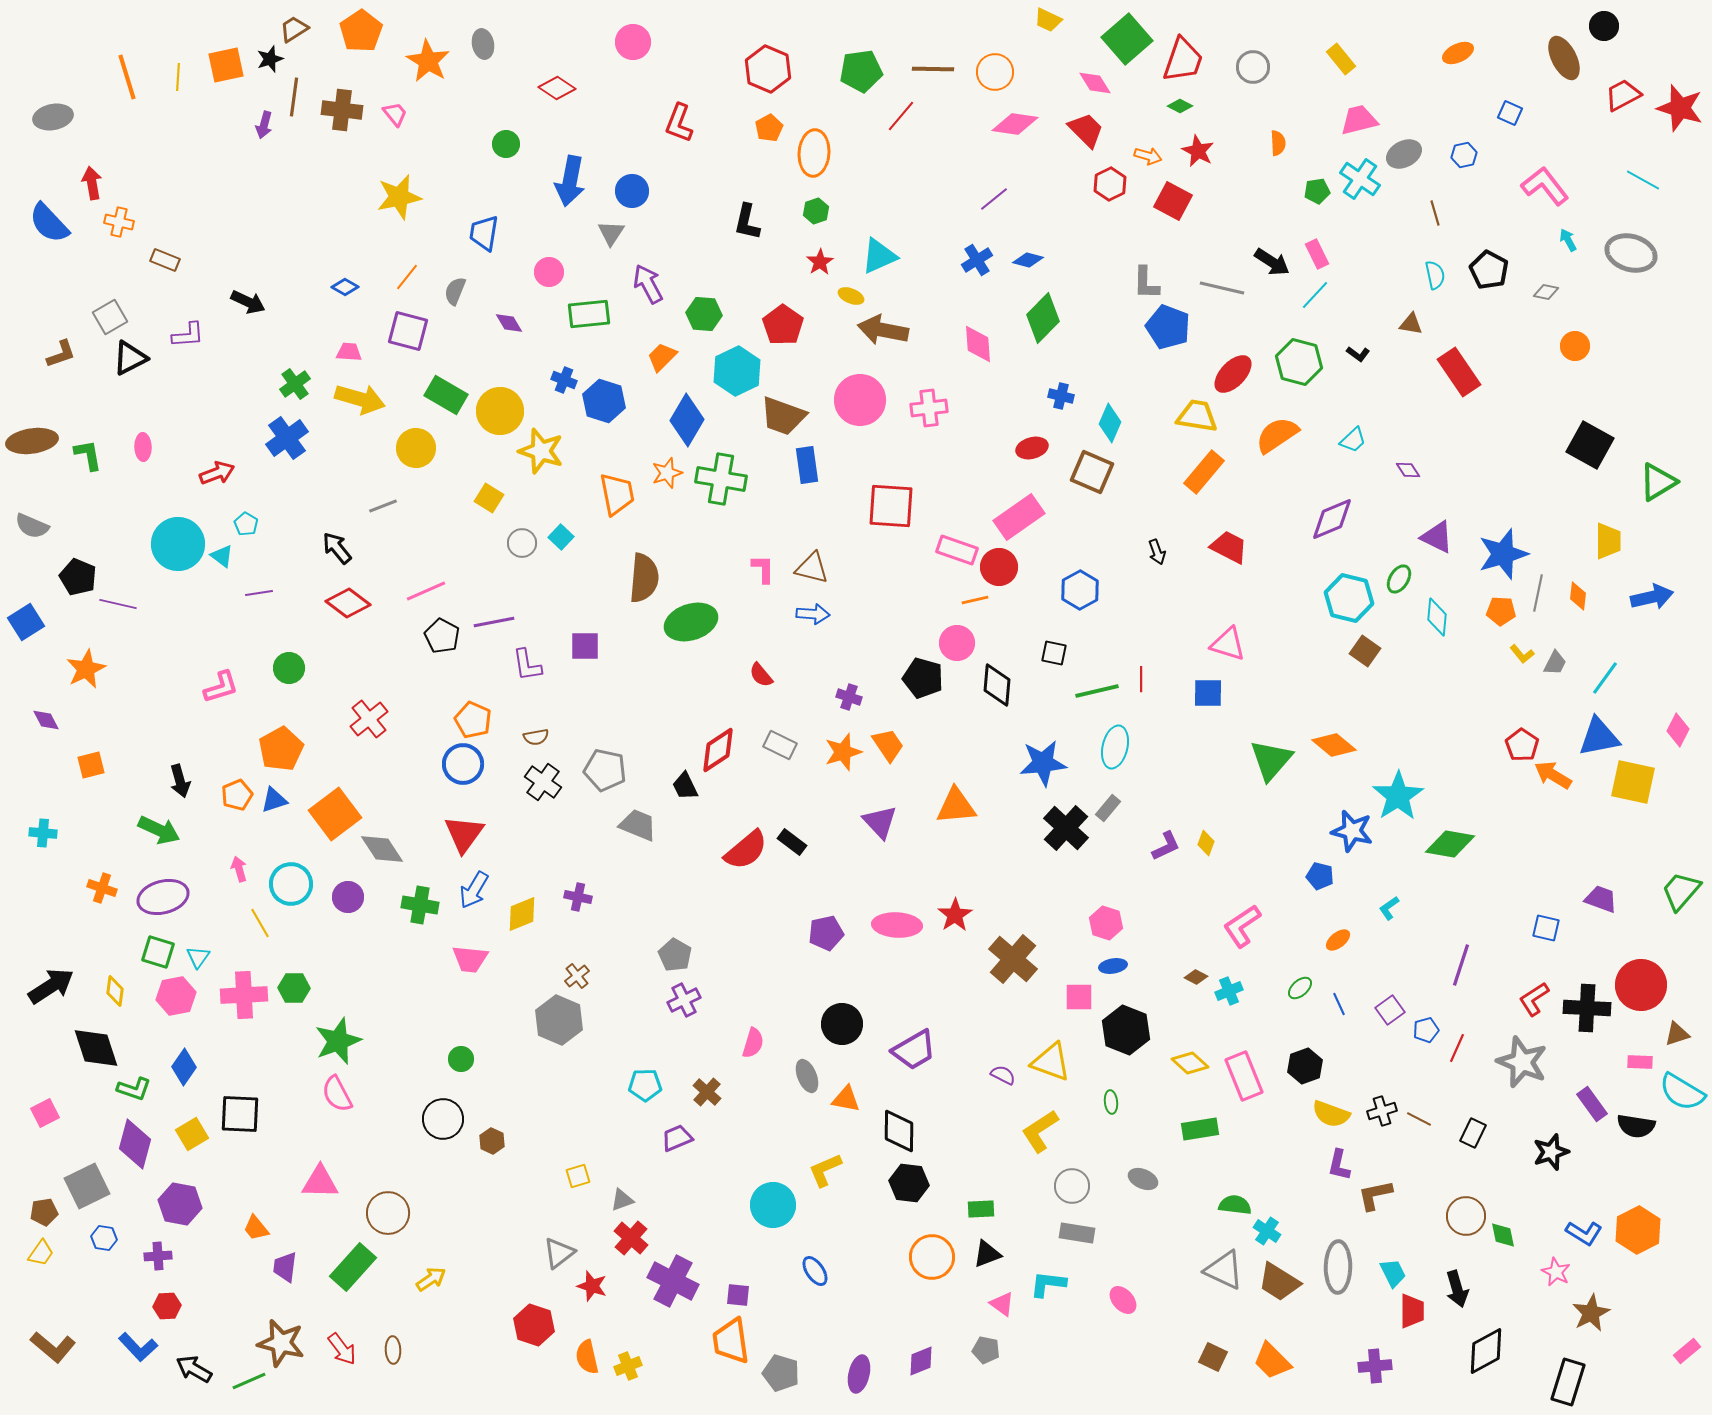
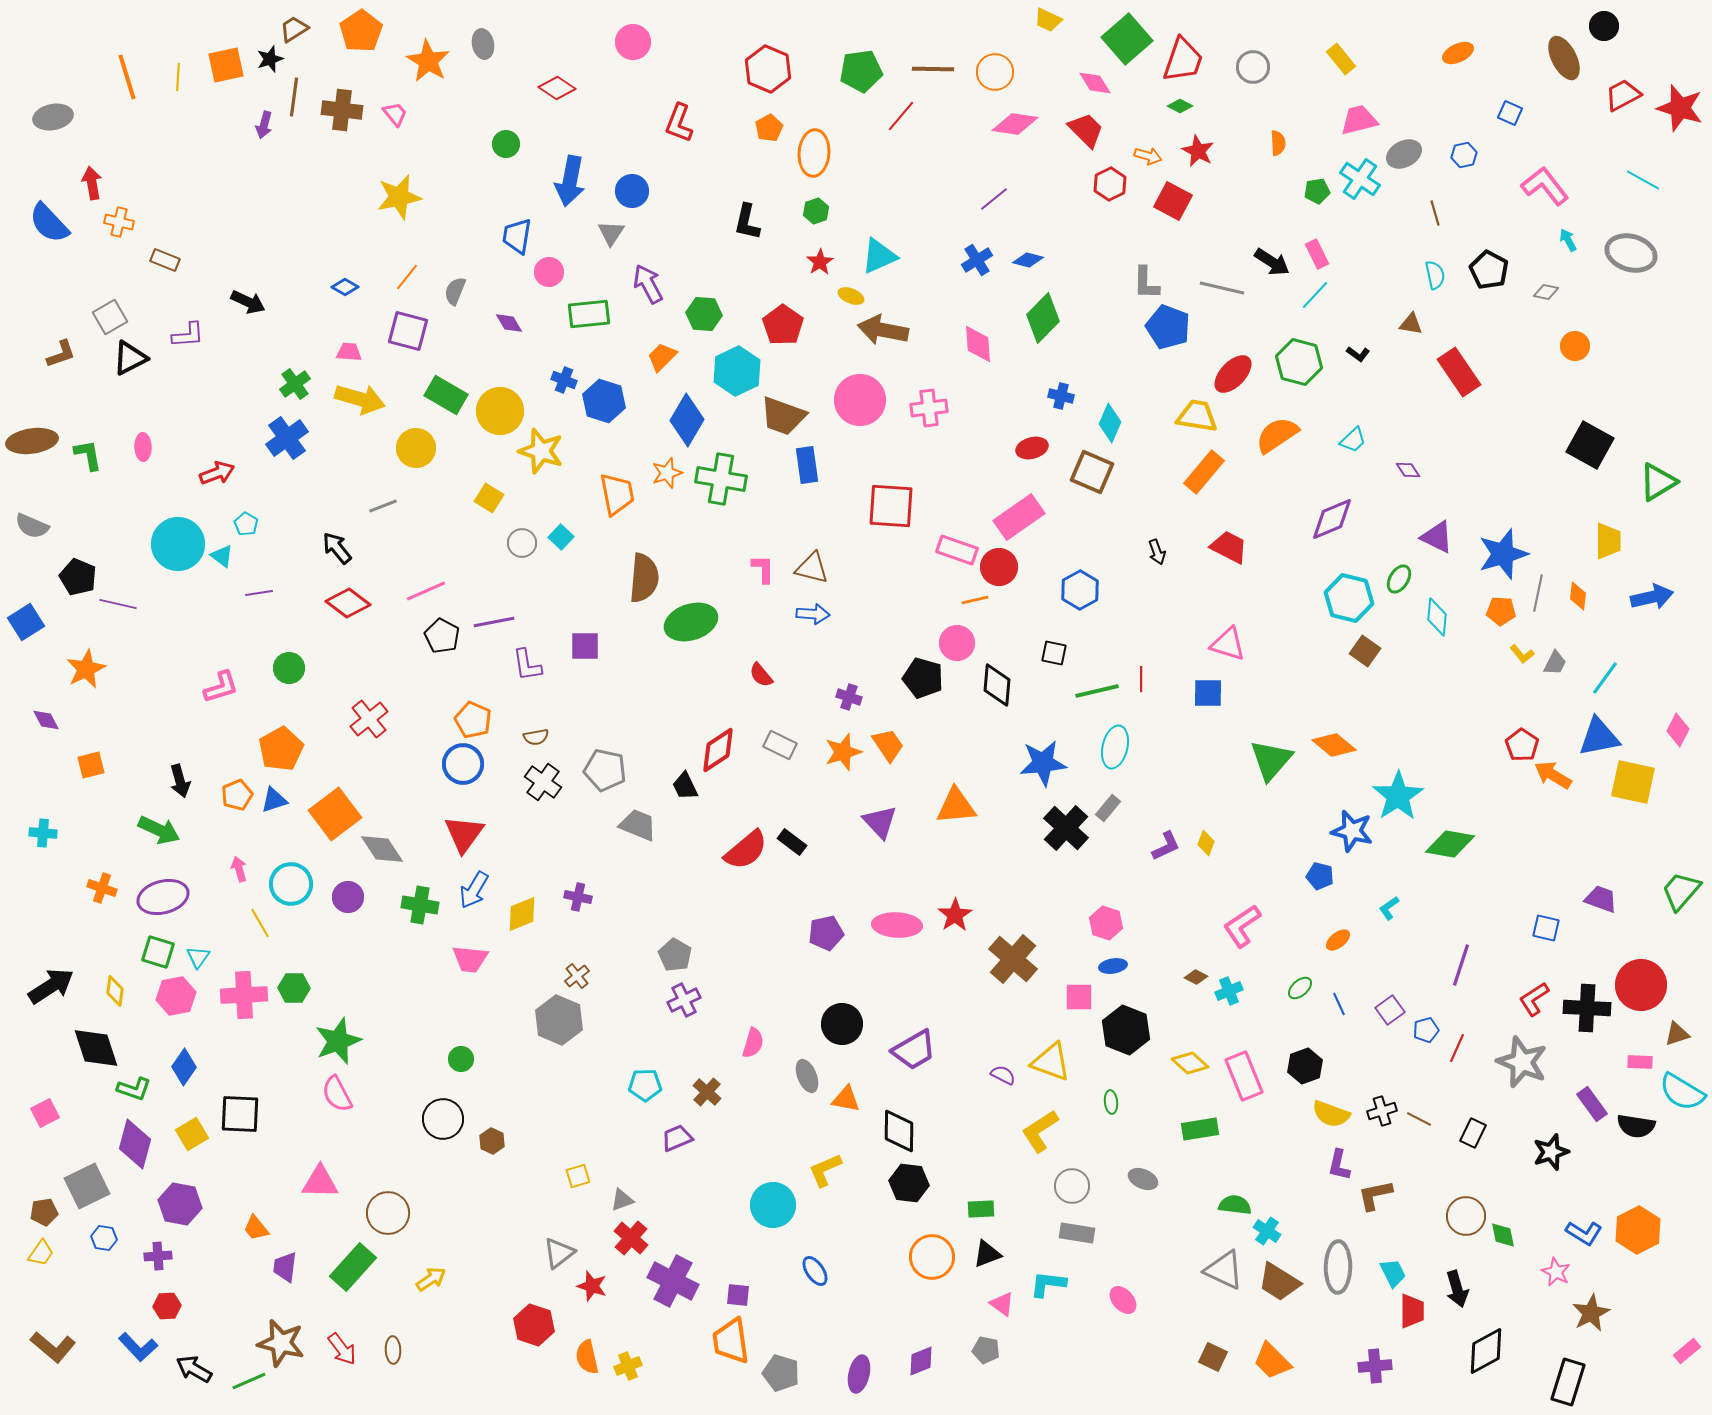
blue trapezoid at (484, 233): moved 33 px right, 3 px down
